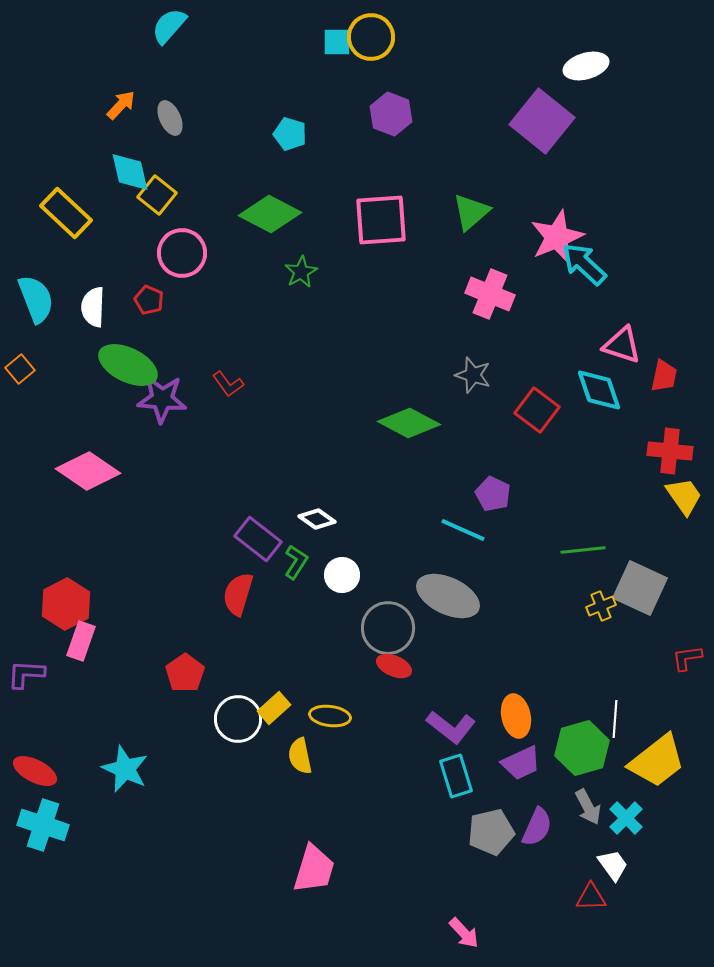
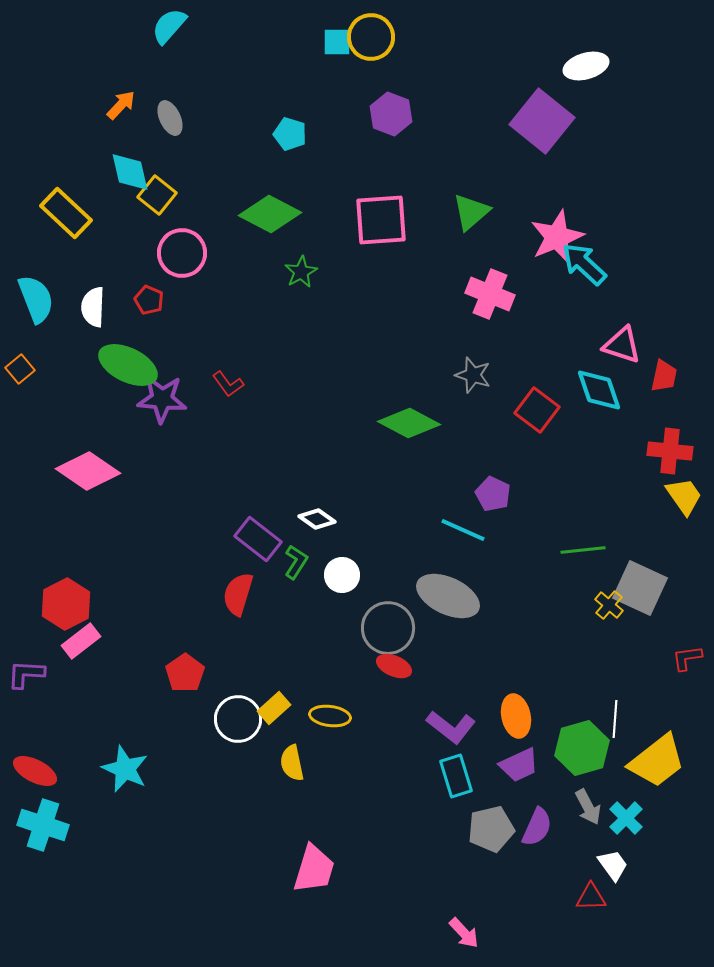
yellow cross at (601, 606): moved 8 px right, 1 px up; rotated 28 degrees counterclockwise
pink rectangle at (81, 641): rotated 33 degrees clockwise
yellow semicircle at (300, 756): moved 8 px left, 7 px down
purple trapezoid at (521, 763): moved 2 px left, 2 px down
gray pentagon at (491, 832): moved 3 px up
